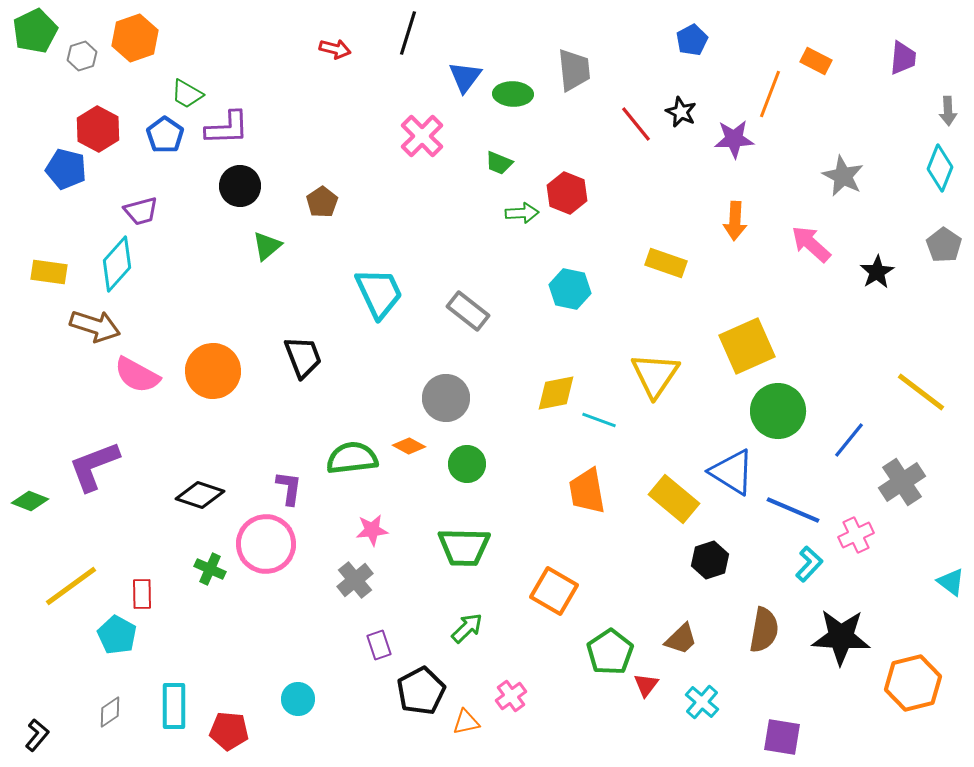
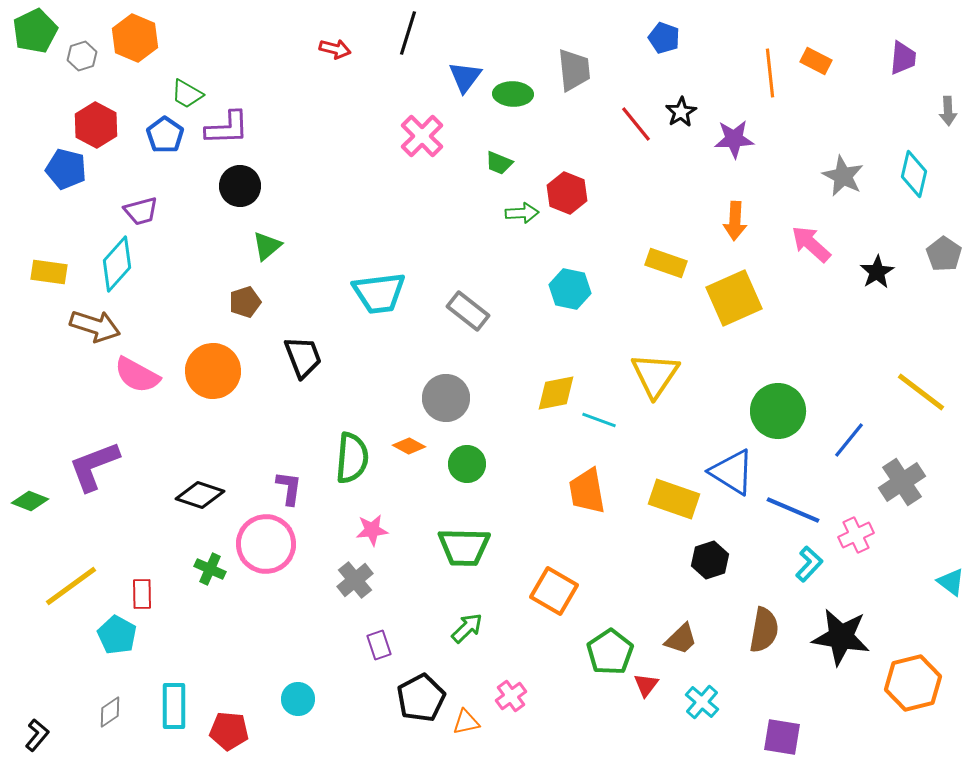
orange hexagon at (135, 38): rotated 18 degrees counterclockwise
blue pentagon at (692, 40): moved 28 px left, 2 px up; rotated 24 degrees counterclockwise
orange line at (770, 94): moved 21 px up; rotated 27 degrees counterclockwise
black star at (681, 112): rotated 16 degrees clockwise
red hexagon at (98, 129): moved 2 px left, 4 px up
cyan diamond at (940, 168): moved 26 px left, 6 px down; rotated 9 degrees counterclockwise
brown pentagon at (322, 202): moved 77 px left, 100 px down; rotated 16 degrees clockwise
gray pentagon at (944, 245): moved 9 px down
cyan trapezoid at (379, 293): rotated 108 degrees clockwise
yellow square at (747, 346): moved 13 px left, 48 px up
green semicircle at (352, 458): rotated 102 degrees clockwise
yellow rectangle at (674, 499): rotated 21 degrees counterclockwise
black star at (841, 637): rotated 6 degrees clockwise
black pentagon at (421, 691): moved 7 px down
